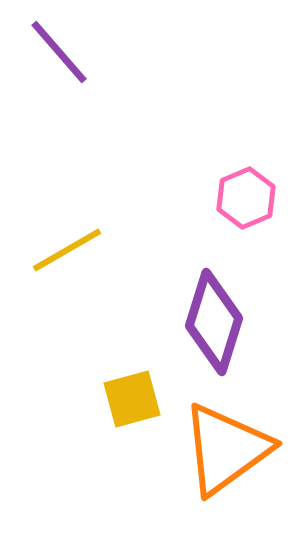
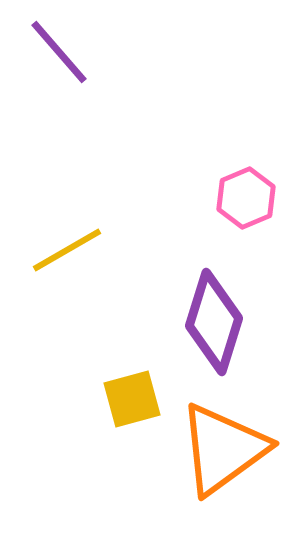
orange triangle: moved 3 px left
